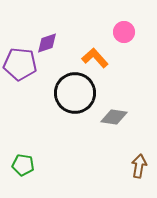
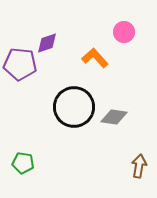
black circle: moved 1 px left, 14 px down
green pentagon: moved 2 px up
